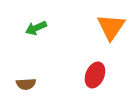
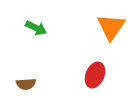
green arrow: rotated 130 degrees counterclockwise
